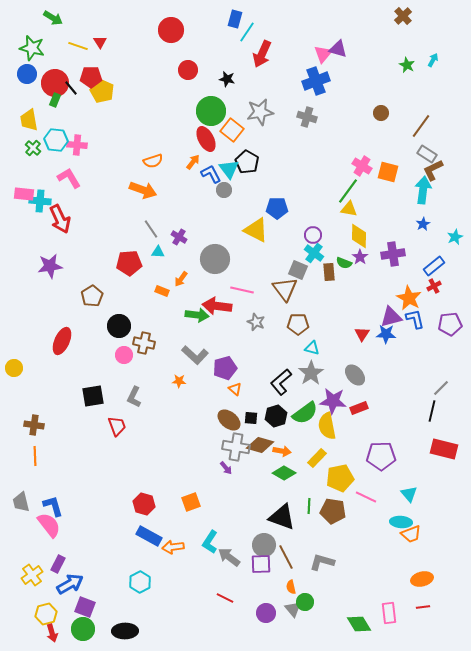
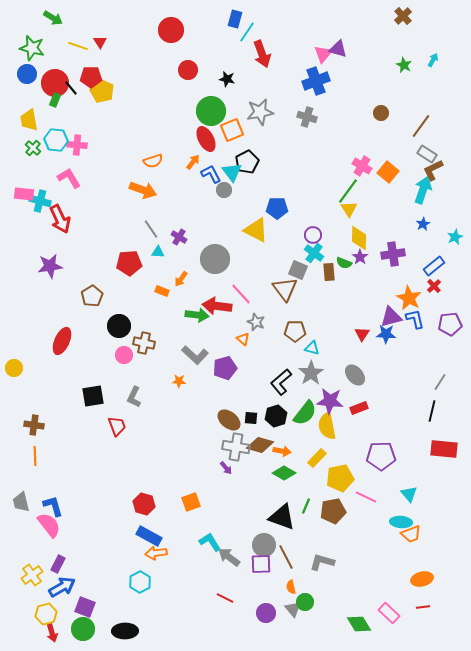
red arrow at (262, 54): rotated 44 degrees counterclockwise
green star at (407, 65): moved 3 px left
orange square at (232, 130): rotated 30 degrees clockwise
black pentagon at (247, 162): rotated 15 degrees clockwise
cyan triangle at (229, 169): moved 3 px right, 3 px down
orange square at (388, 172): rotated 25 degrees clockwise
cyan arrow at (423, 190): rotated 12 degrees clockwise
cyan cross at (40, 201): rotated 10 degrees clockwise
yellow triangle at (349, 209): rotated 48 degrees clockwise
yellow diamond at (359, 236): moved 2 px down
red cross at (434, 286): rotated 16 degrees counterclockwise
pink line at (242, 290): moved 1 px left, 4 px down; rotated 35 degrees clockwise
brown pentagon at (298, 324): moved 3 px left, 7 px down
gray line at (441, 388): moved 1 px left, 6 px up; rotated 12 degrees counterclockwise
orange triangle at (235, 389): moved 8 px right, 50 px up
purple star at (333, 401): moved 3 px left
green semicircle at (305, 413): rotated 16 degrees counterclockwise
red rectangle at (444, 449): rotated 8 degrees counterclockwise
green line at (309, 506): moved 3 px left; rotated 21 degrees clockwise
brown pentagon at (333, 511): rotated 20 degrees counterclockwise
cyan L-shape at (210, 542): rotated 115 degrees clockwise
orange arrow at (173, 547): moved 17 px left, 6 px down
blue arrow at (70, 584): moved 8 px left, 3 px down
pink rectangle at (389, 613): rotated 40 degrees counterclockwise
